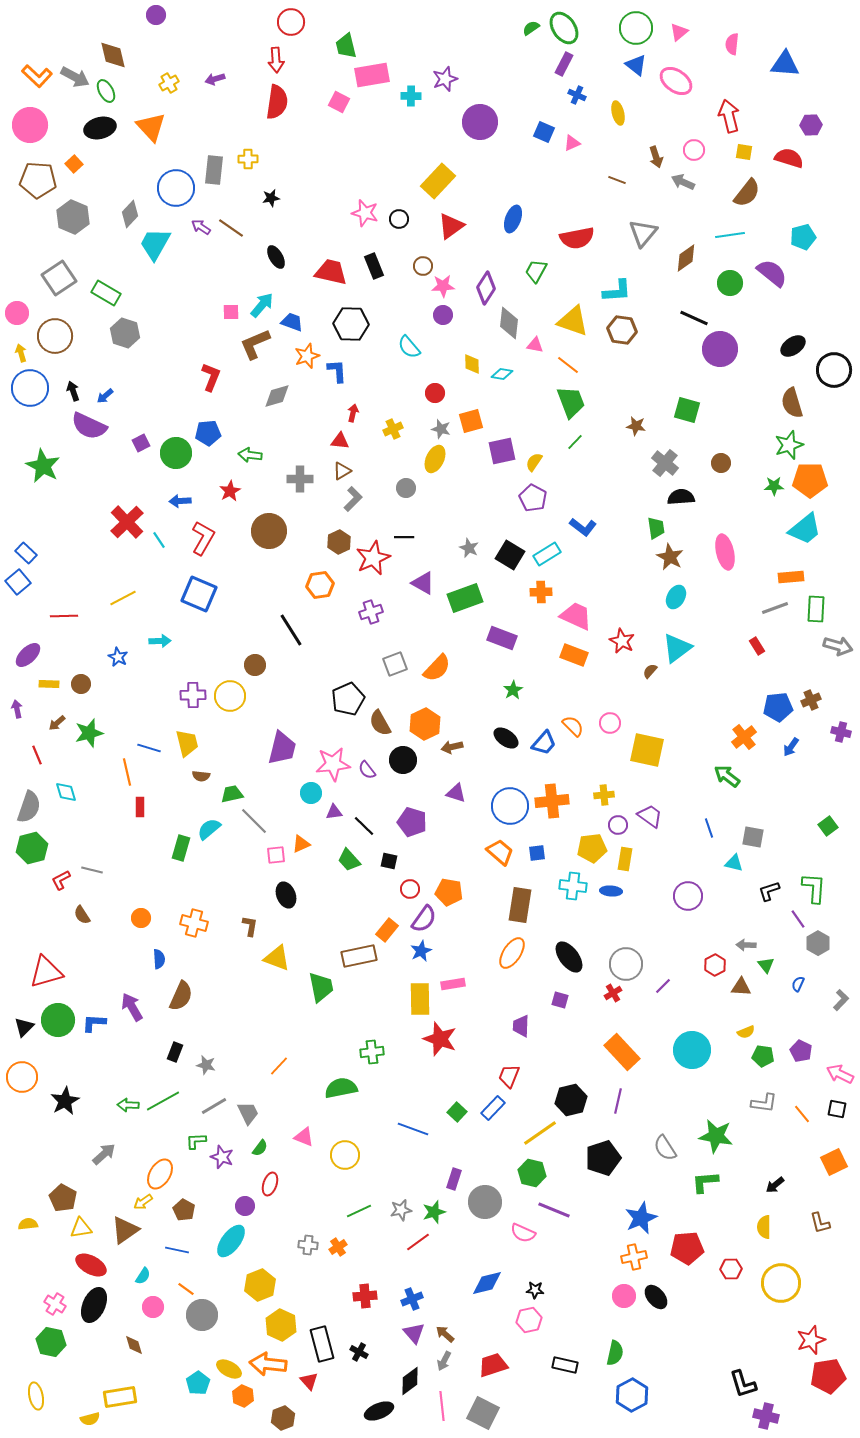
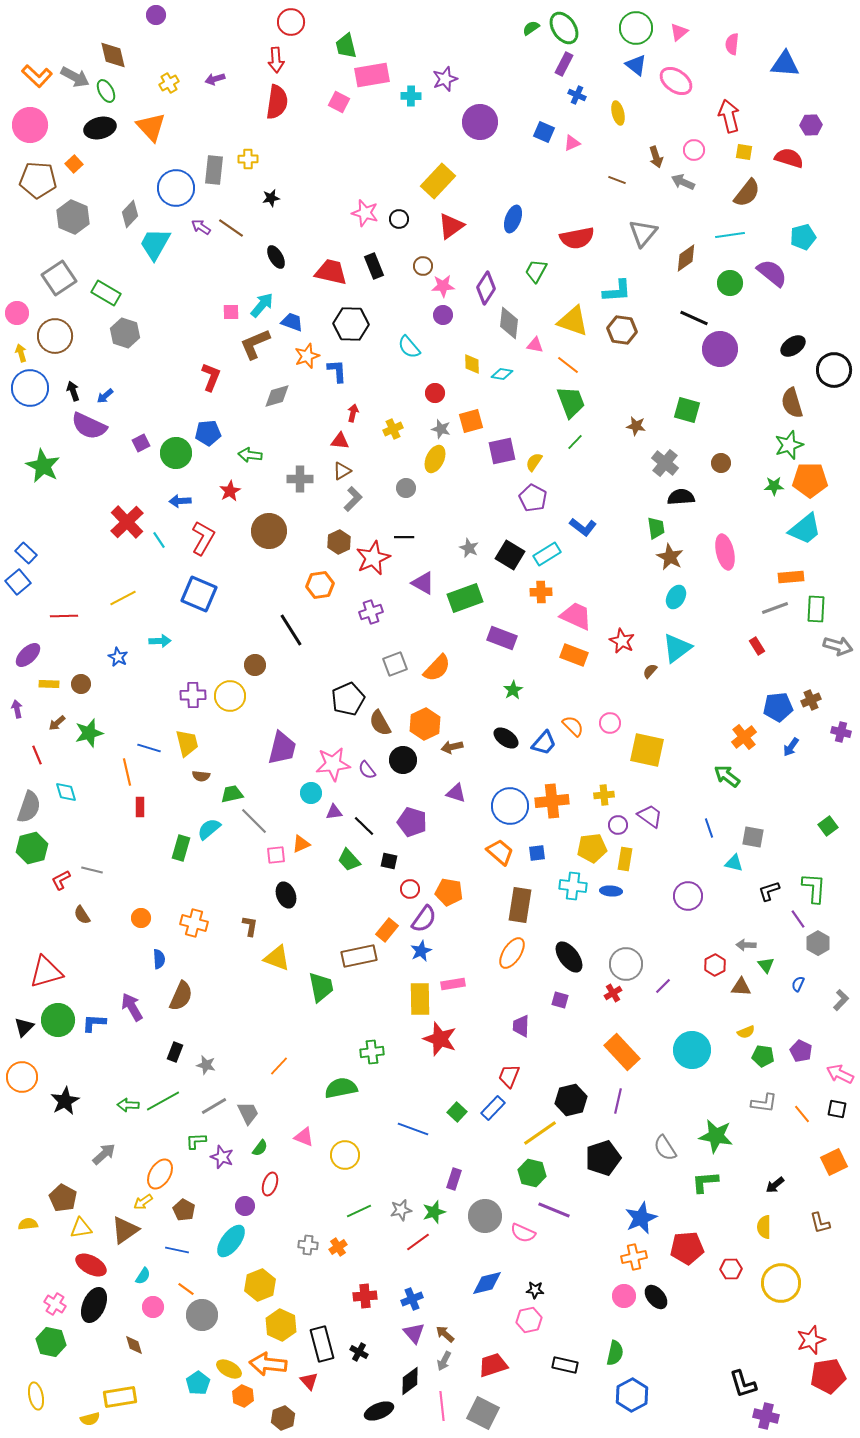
gray circle at (485, 1202): moved 14 px down
